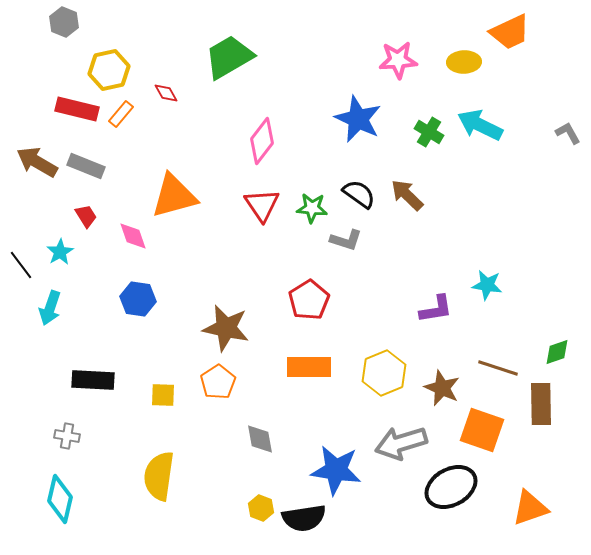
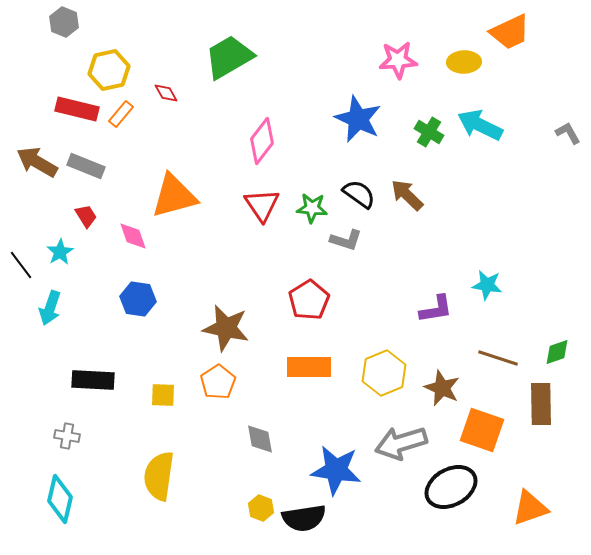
brown line at (498, 368): moved 10 px up
